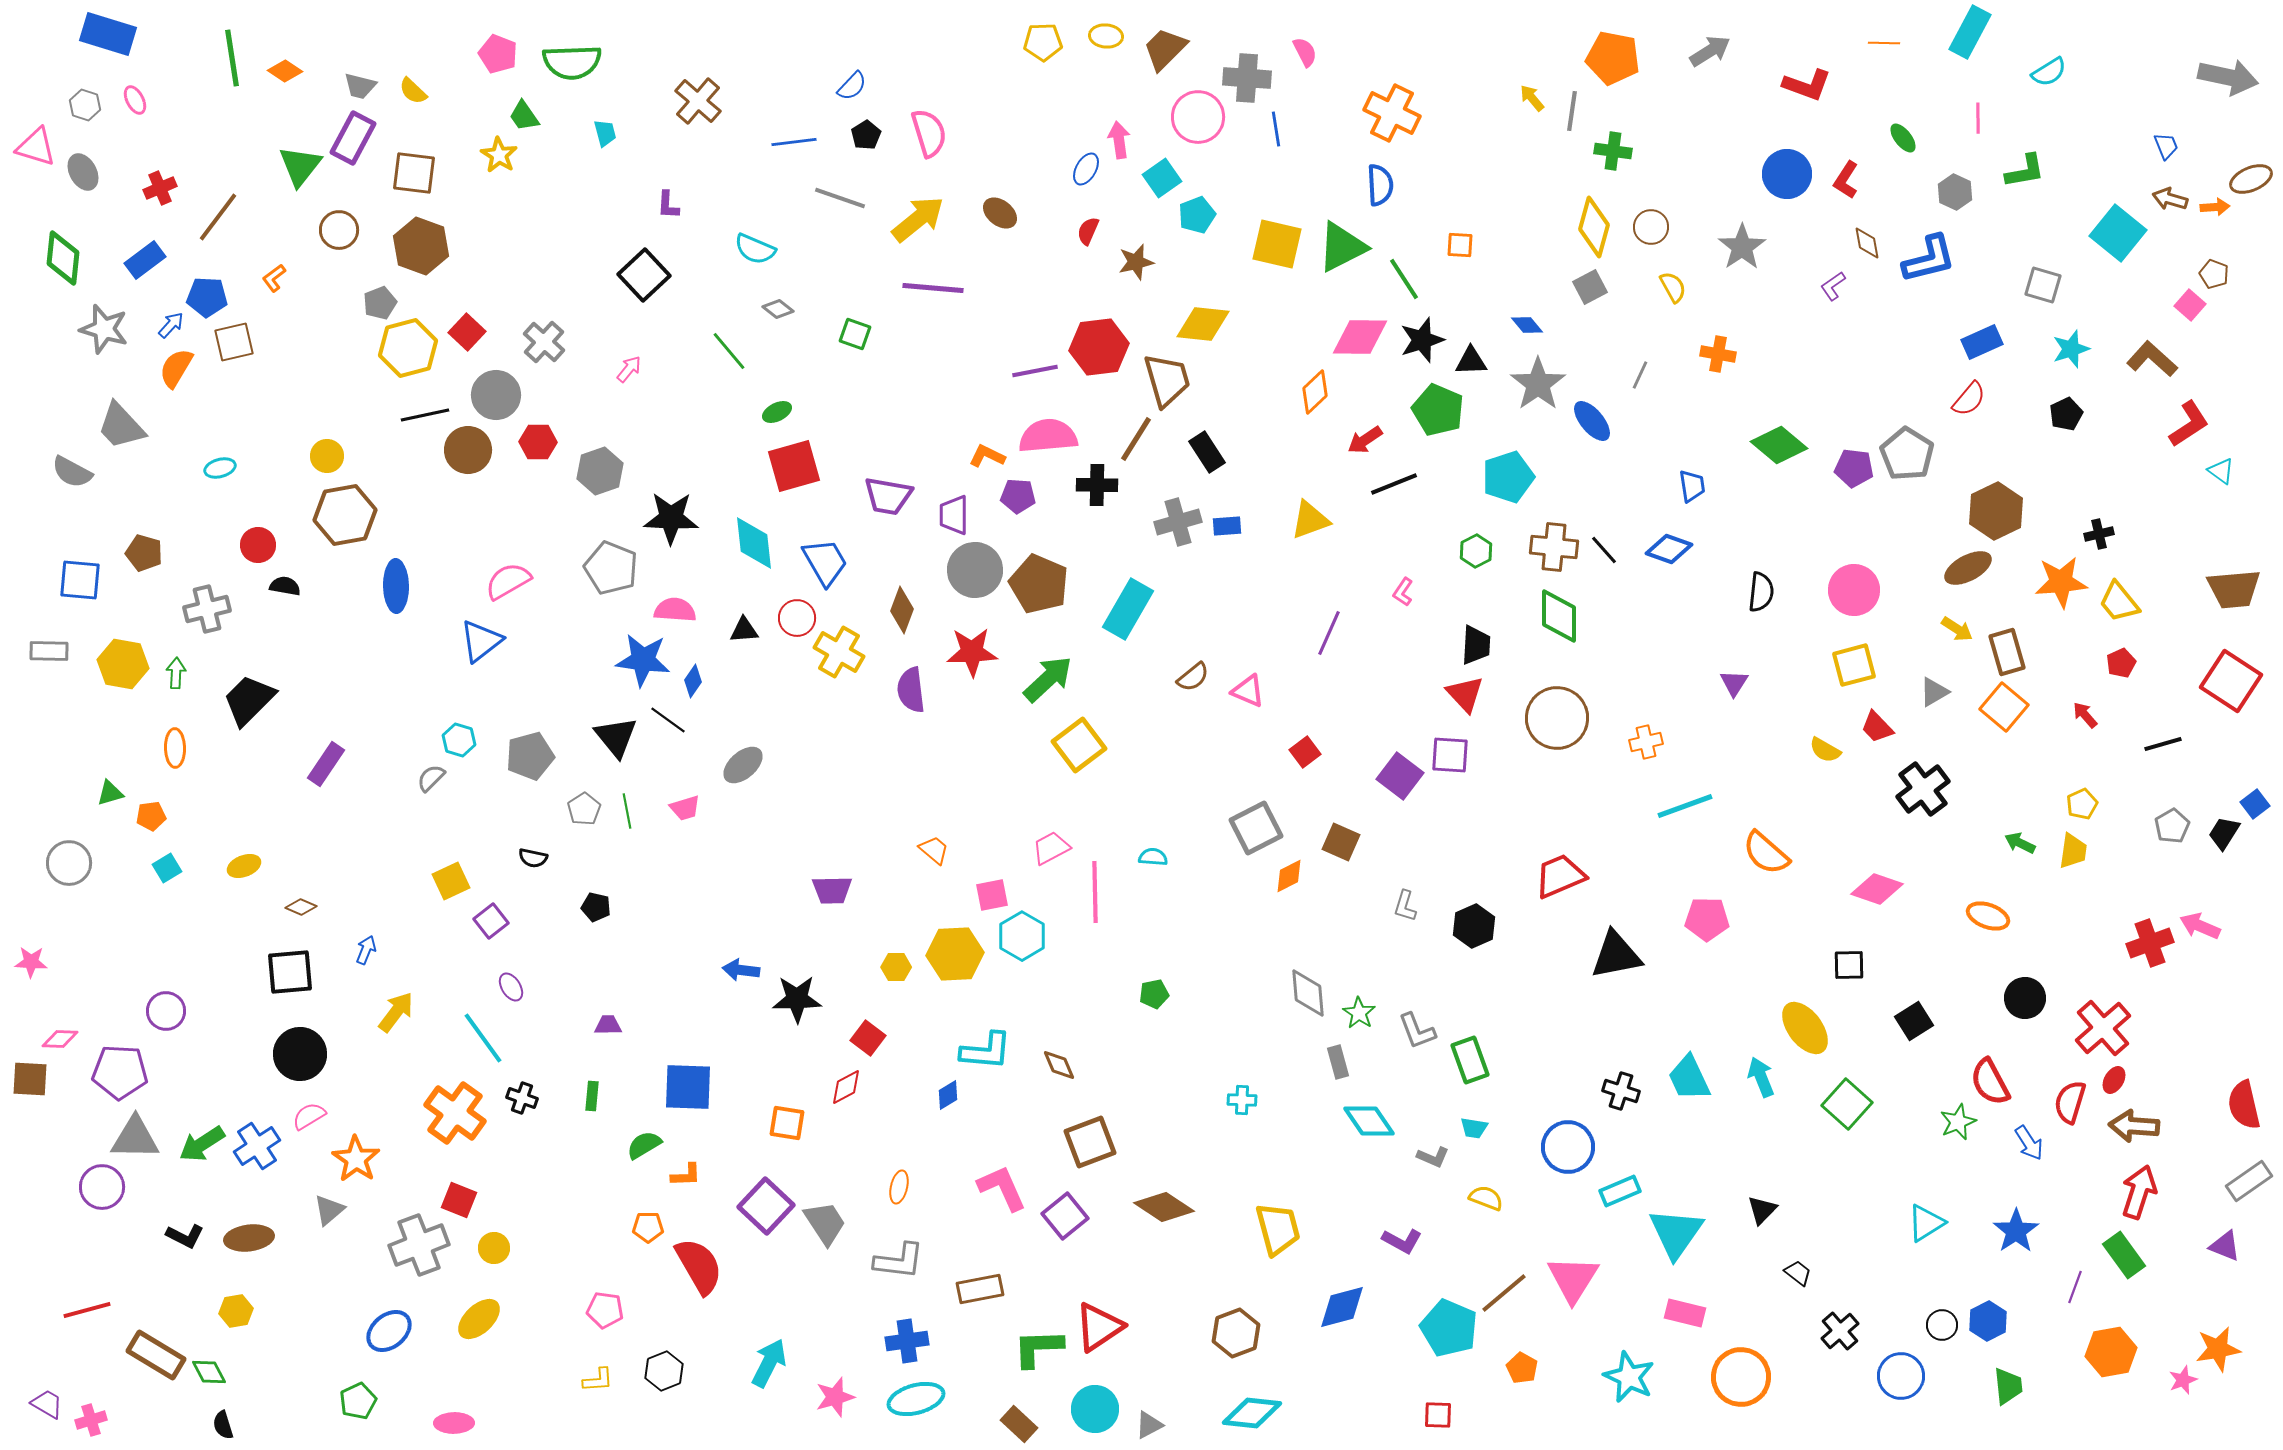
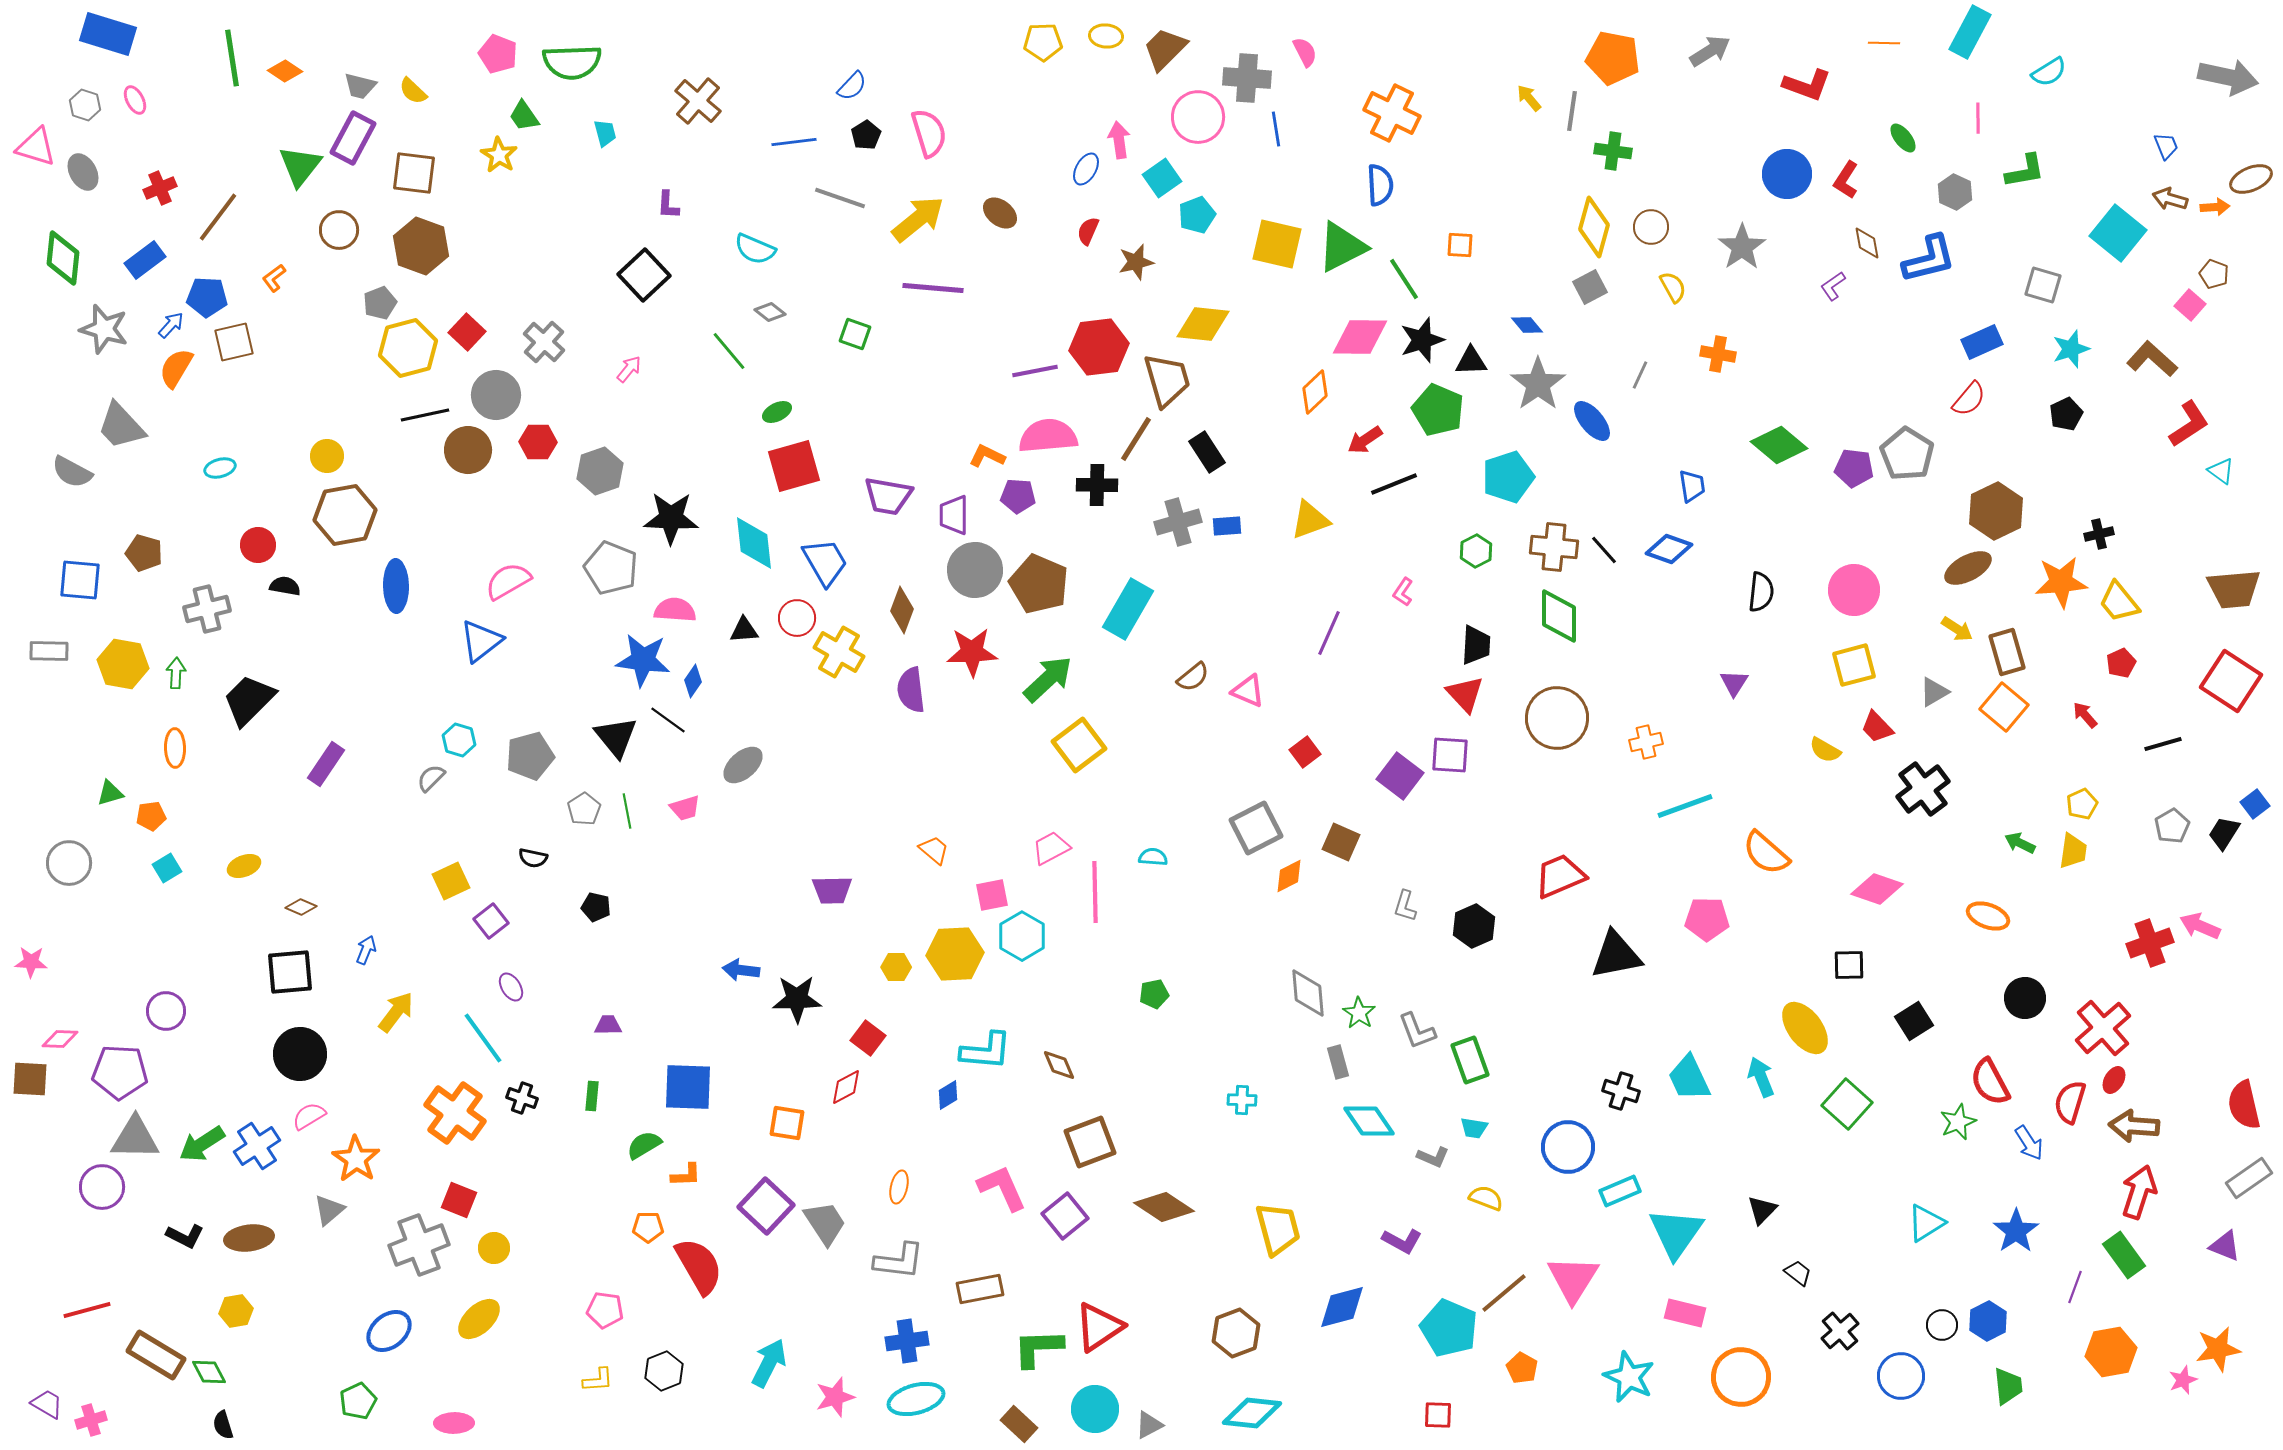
yellow arrow at (1532, 98): moved 3 px left
gray diamond at (778, 309): moved 8 px left, 3 px down
gray rectangle at (2249, 1181): moved 3 px up
